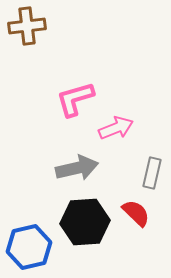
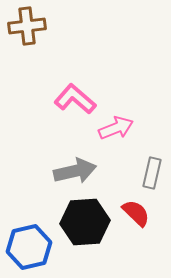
pink L-shape: rotated 57 degrees clockwise
gray arrow: moved 2 px left, 3 px down
